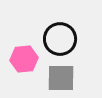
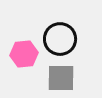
pink hexagon: moved 5 px up
